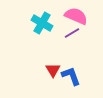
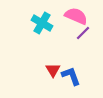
purple line: moved 11 px right; rotated 14 degrees counterclockwise
